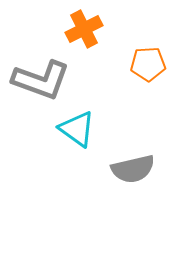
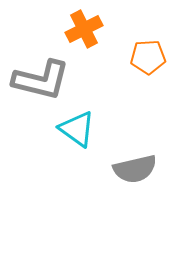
orange pentagon: moved 7 px up
gray L-shape: rotated 6 degrees counterclockwise
gray semicircle: moved 2 px right
